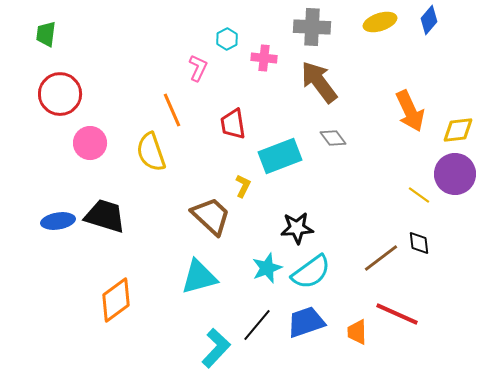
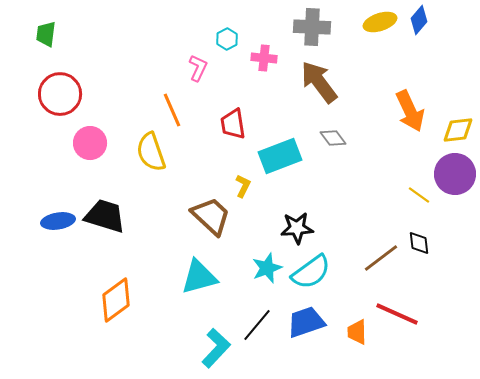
blue diamond: moved 10 px left
